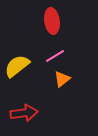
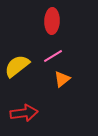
red ellipse: rotated 10 degrees clockwise
pink line: moved 2 px left
